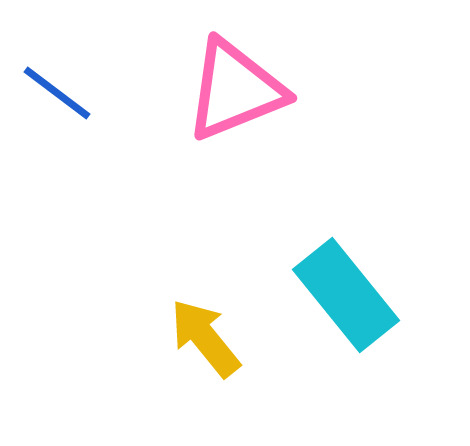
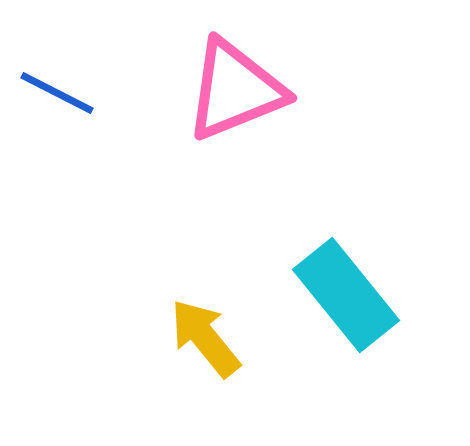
blue line: rotated 10 degrees counterclockwise
